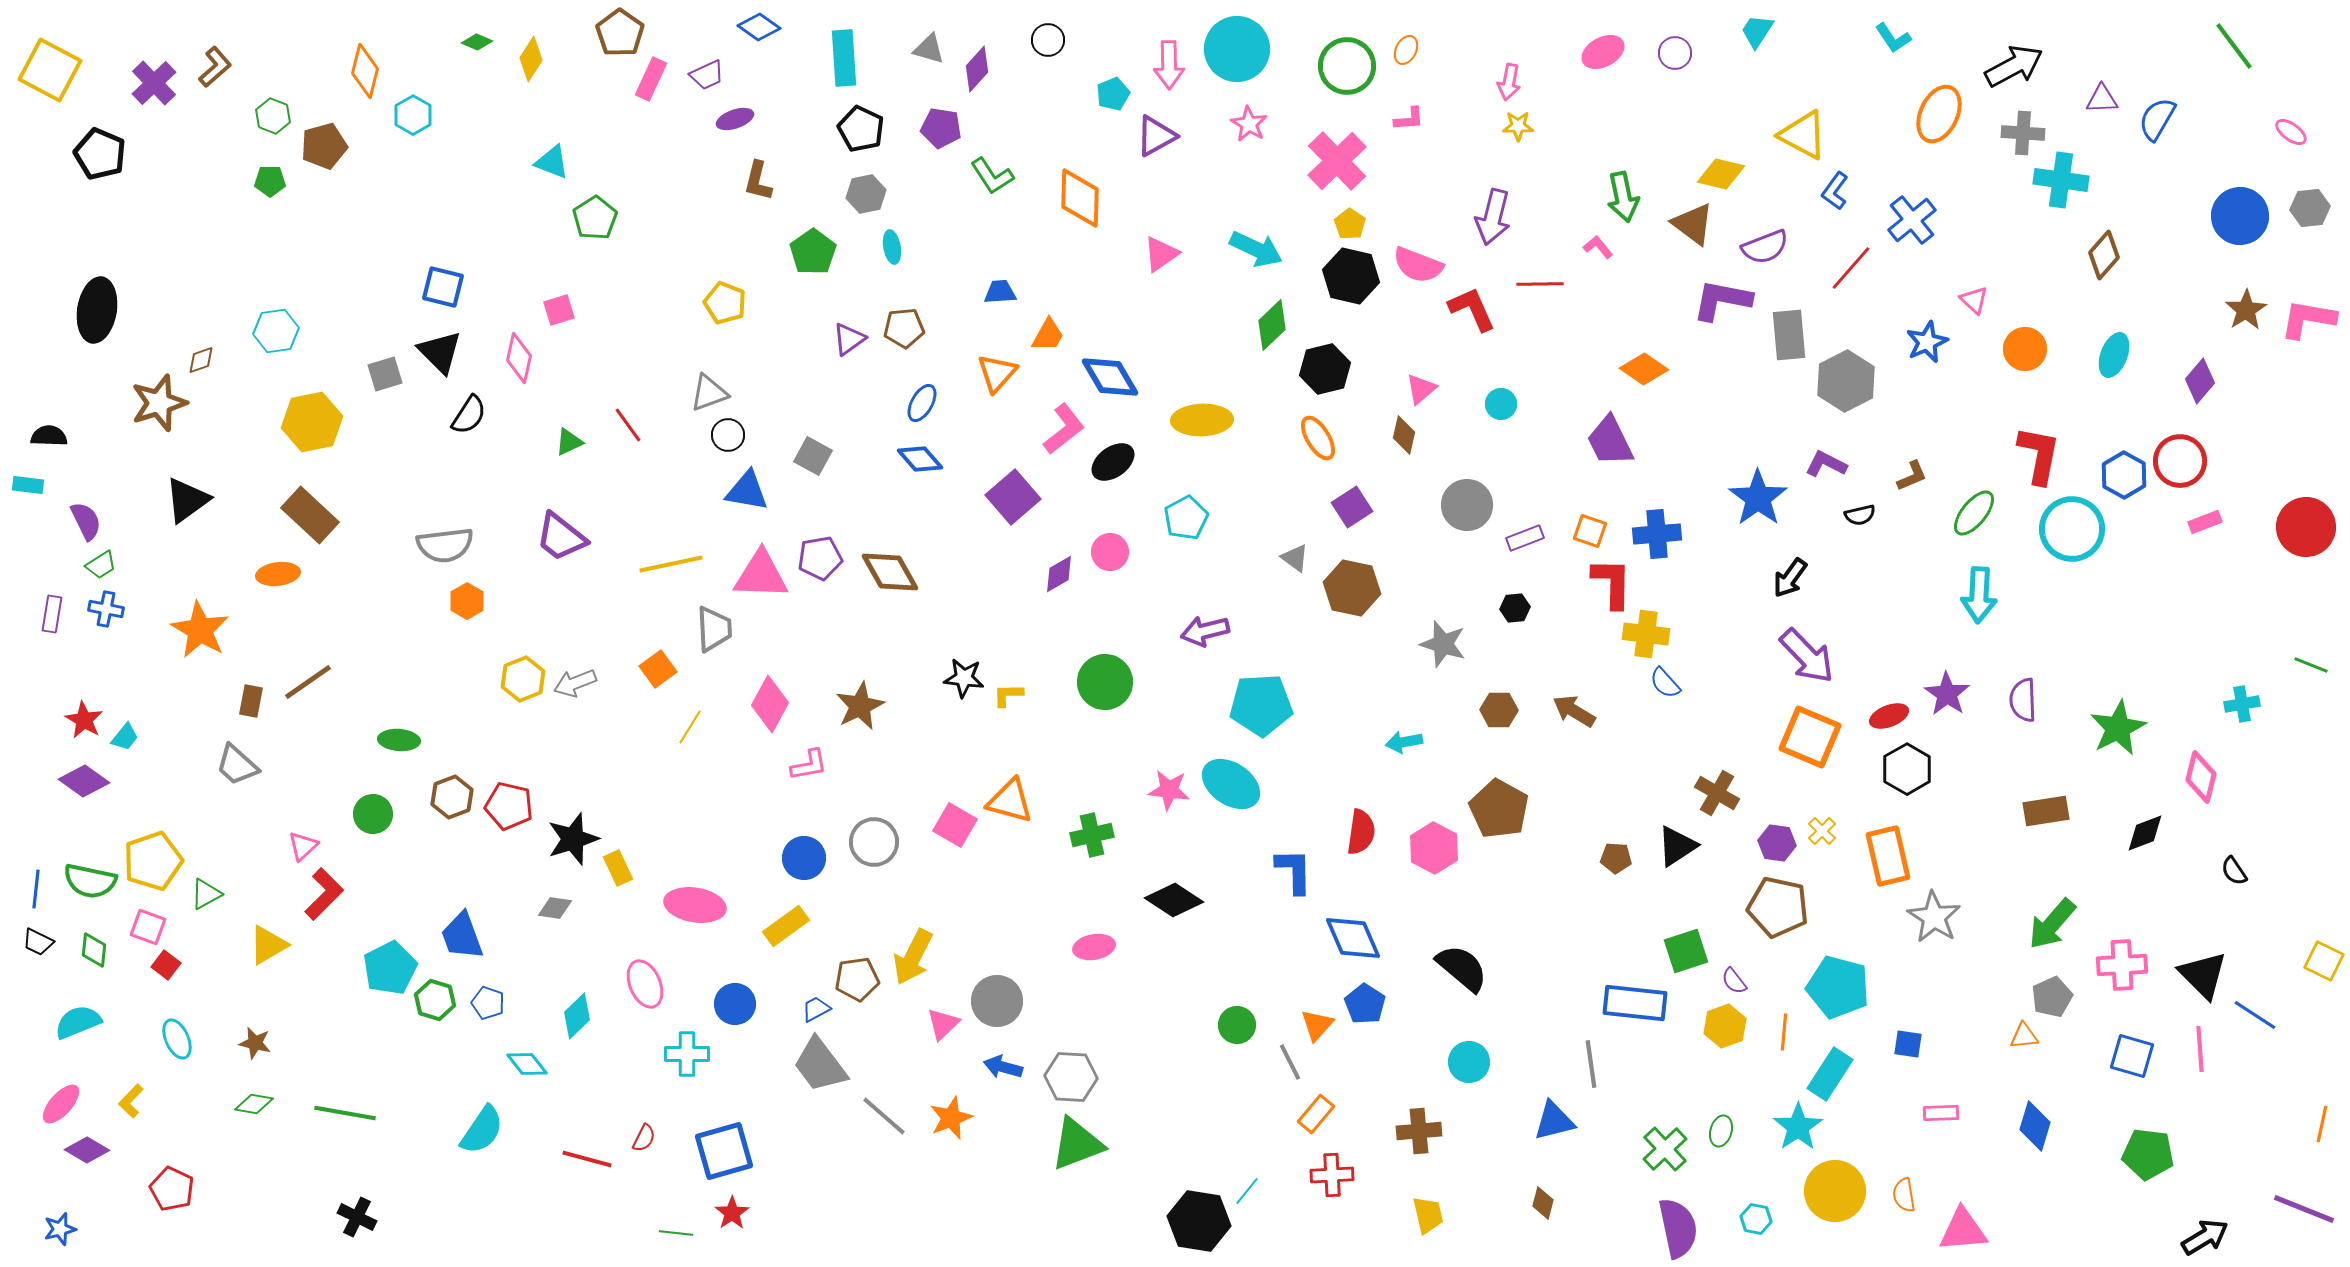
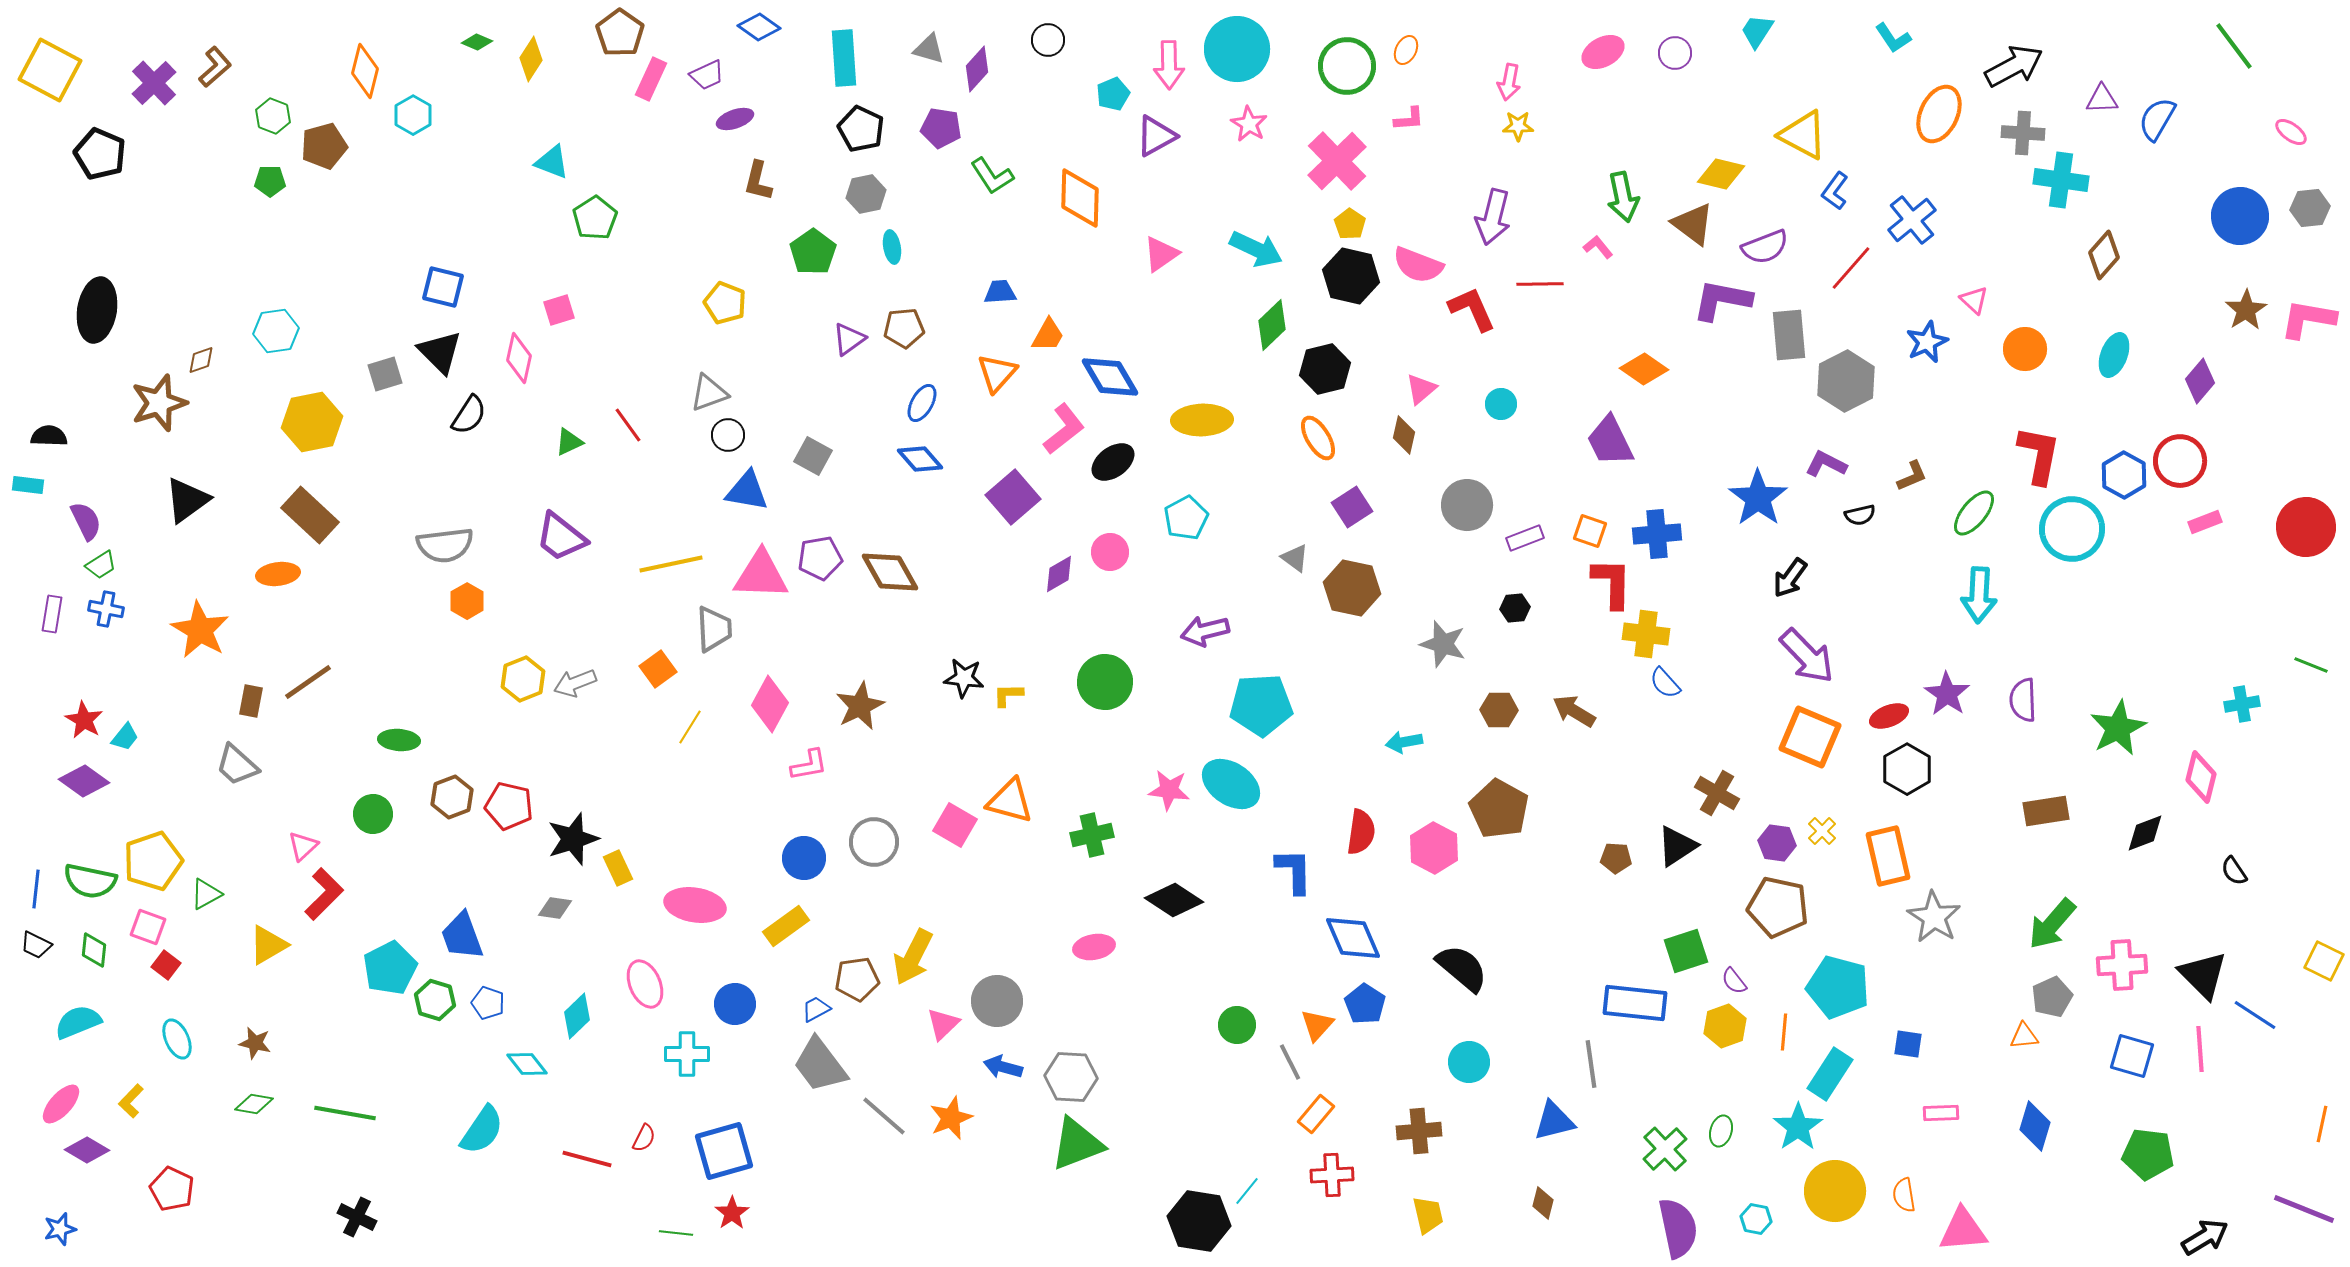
black trapezoid at (38, 942): moved 2 px left, 3 px down
